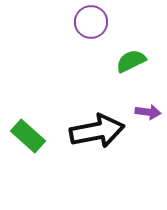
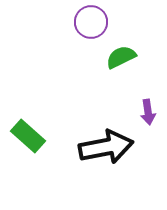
green semicircle: moved 10 px left, 4 px up
purple arrow: rotated 75 degrees clockwise
black arrow: moved 9 px right, 16 px down
